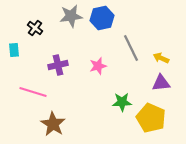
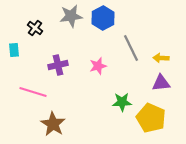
blue hexagon: moved 1 px right; rotated 15 degrees counterclockwise
yellow arrow: rotated 21 degrees counterclockwise
